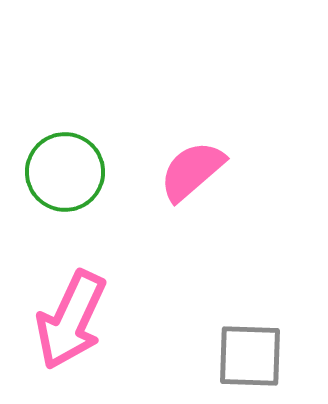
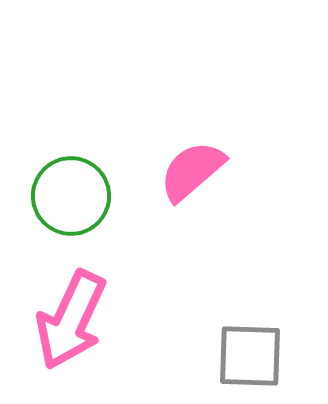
green circle: moved 6 px right, 24 px down
